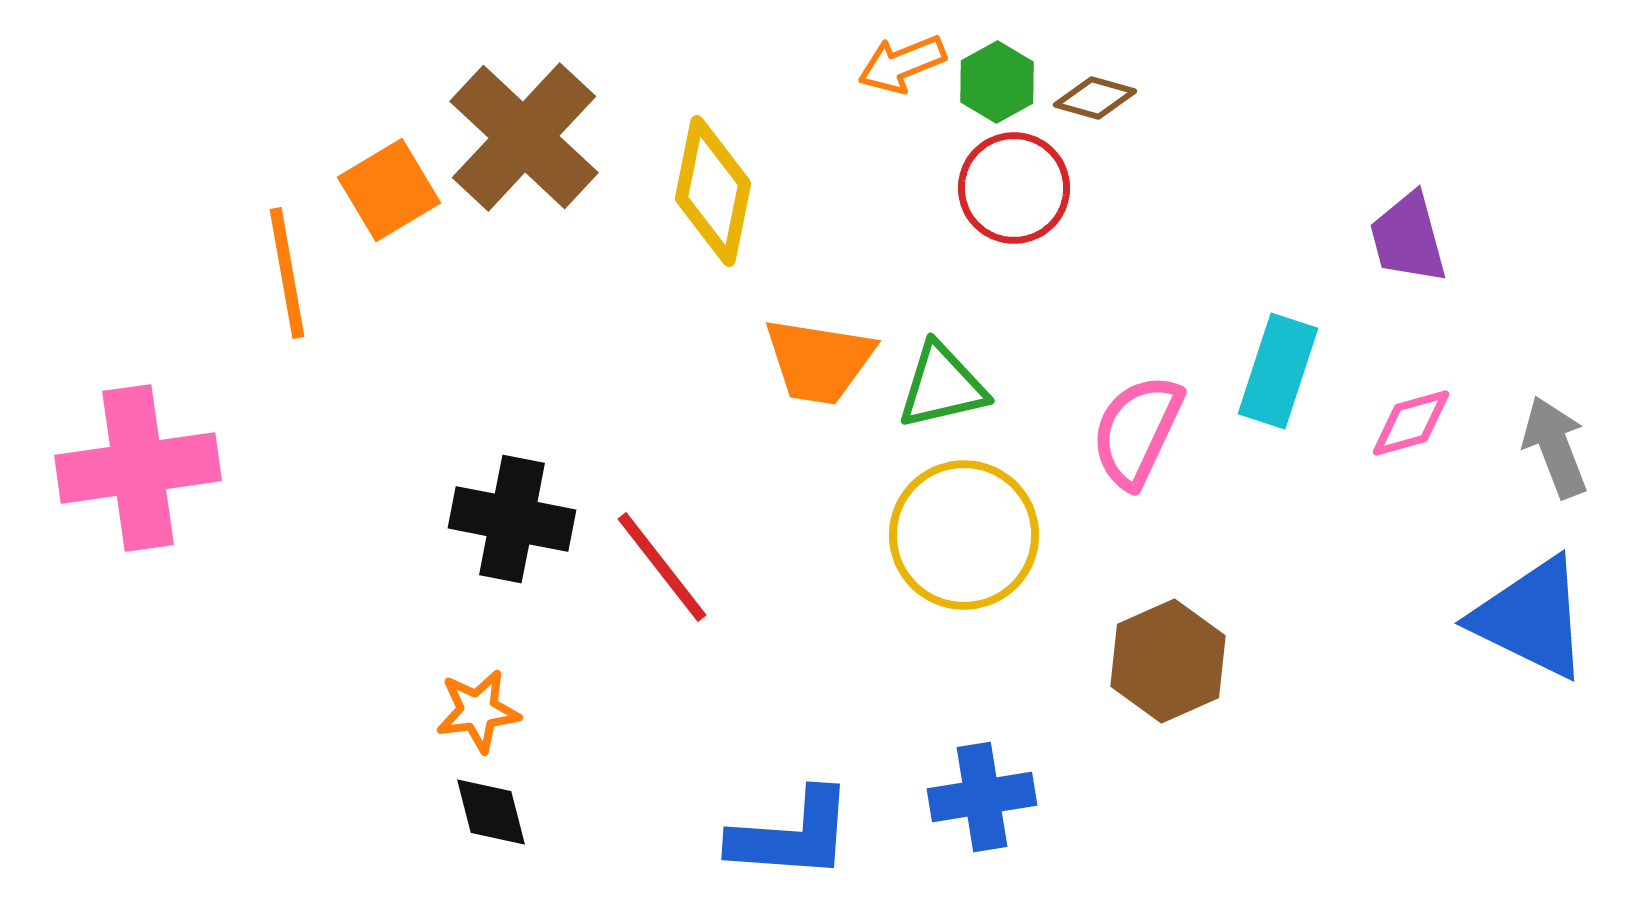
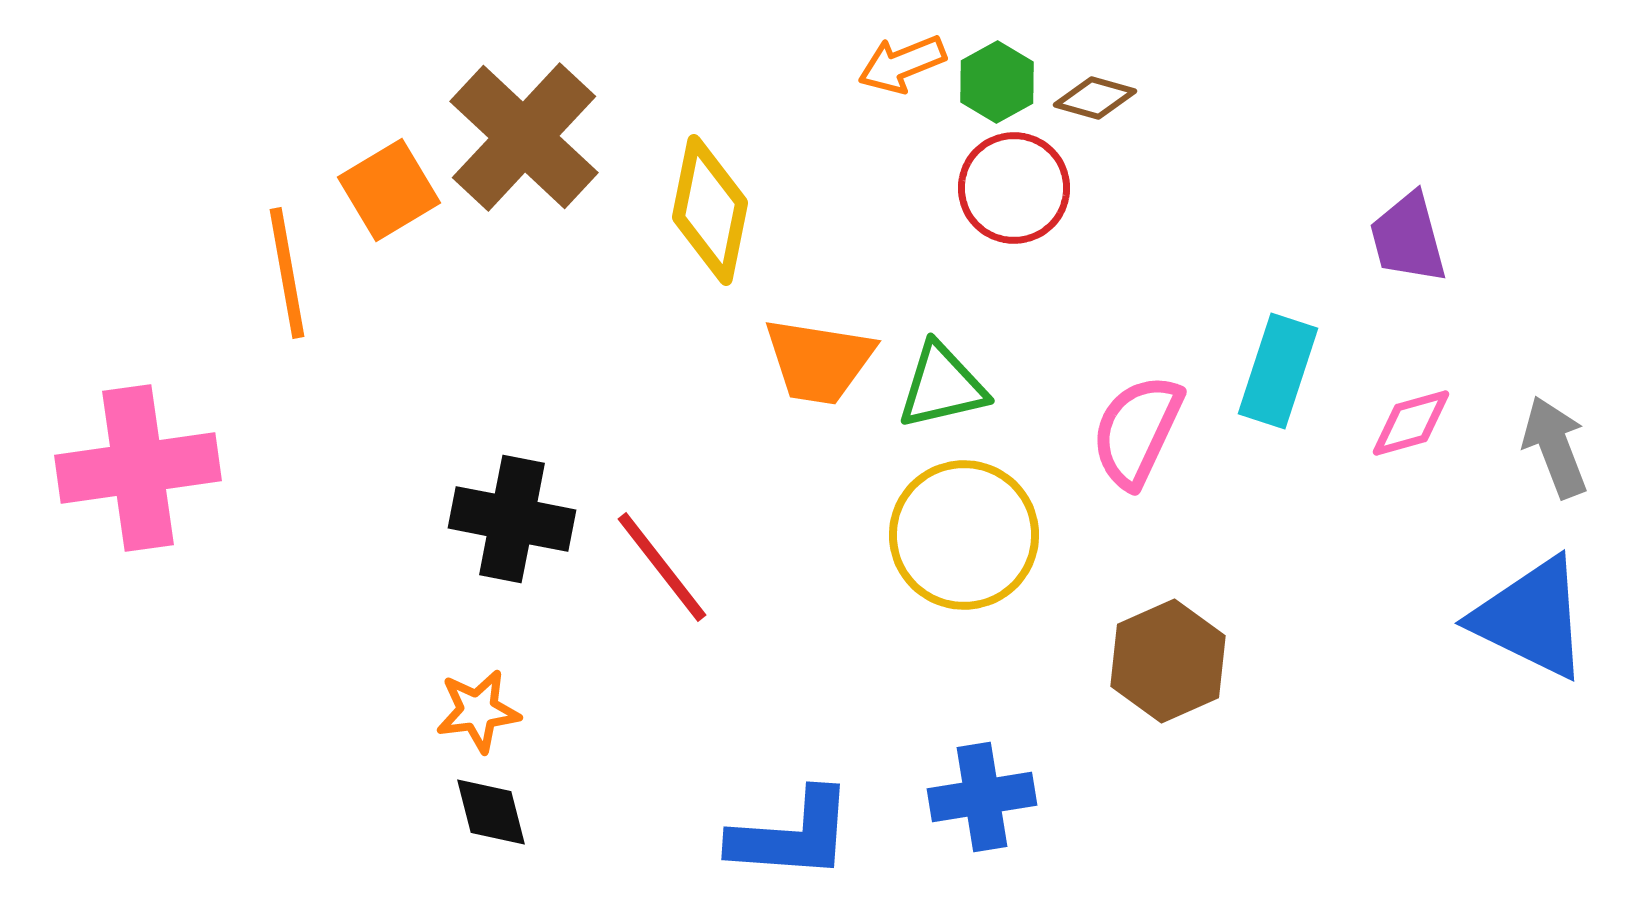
yellow diamond: moved 3 px left, 19 px down
